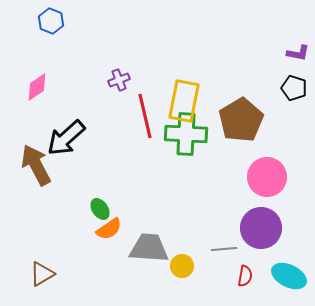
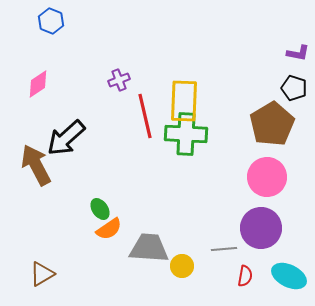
pink diamond: moved 1 px right, 3 px up
yellow rectangle: rotated 9 degrees counterclockwise
brown pentagon: moved 31 px right, 4 px down
